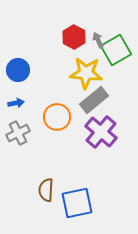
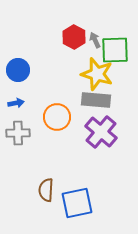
gray arrow: moved 3 px left
green square: moved 1 px left; rotated 28 degrees clockwise
yellow star: moved 11 px right, 1 px down; rotated 12 degrees clockwise
gray rectangle: moved 2 px right; rotated 44 degrees clockwise
gray cross: rotated 25 degrees clockwise
